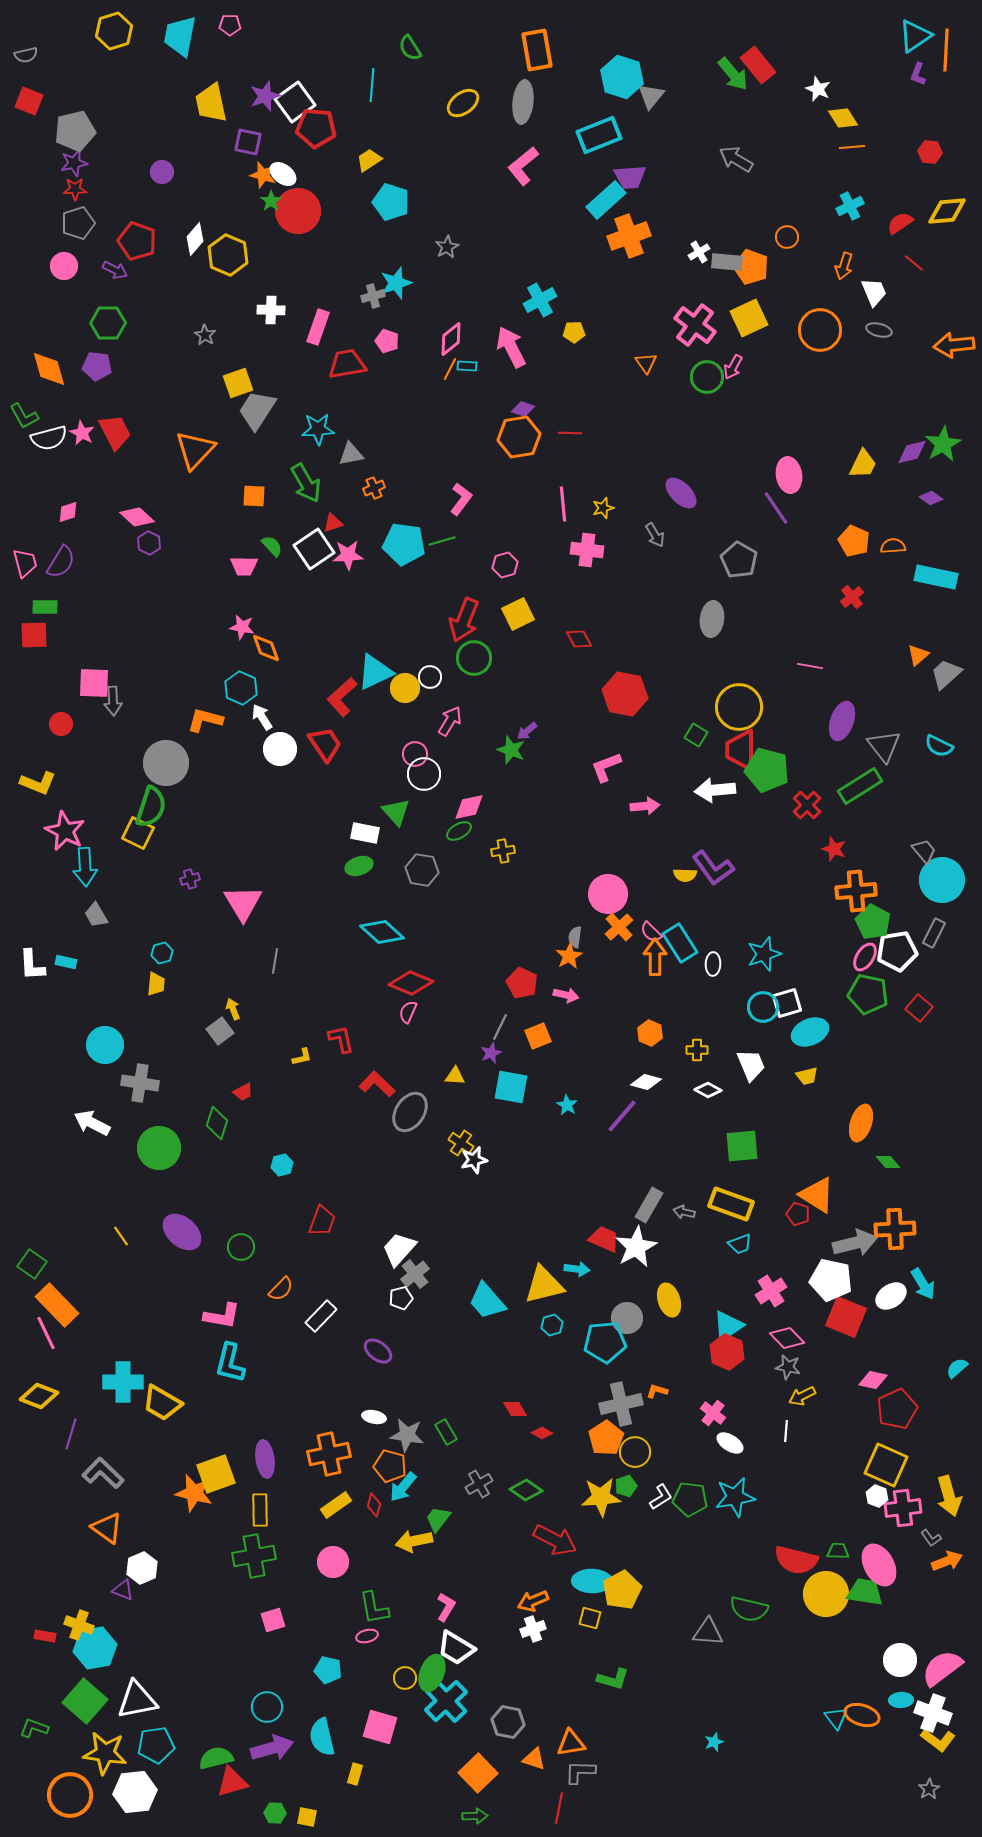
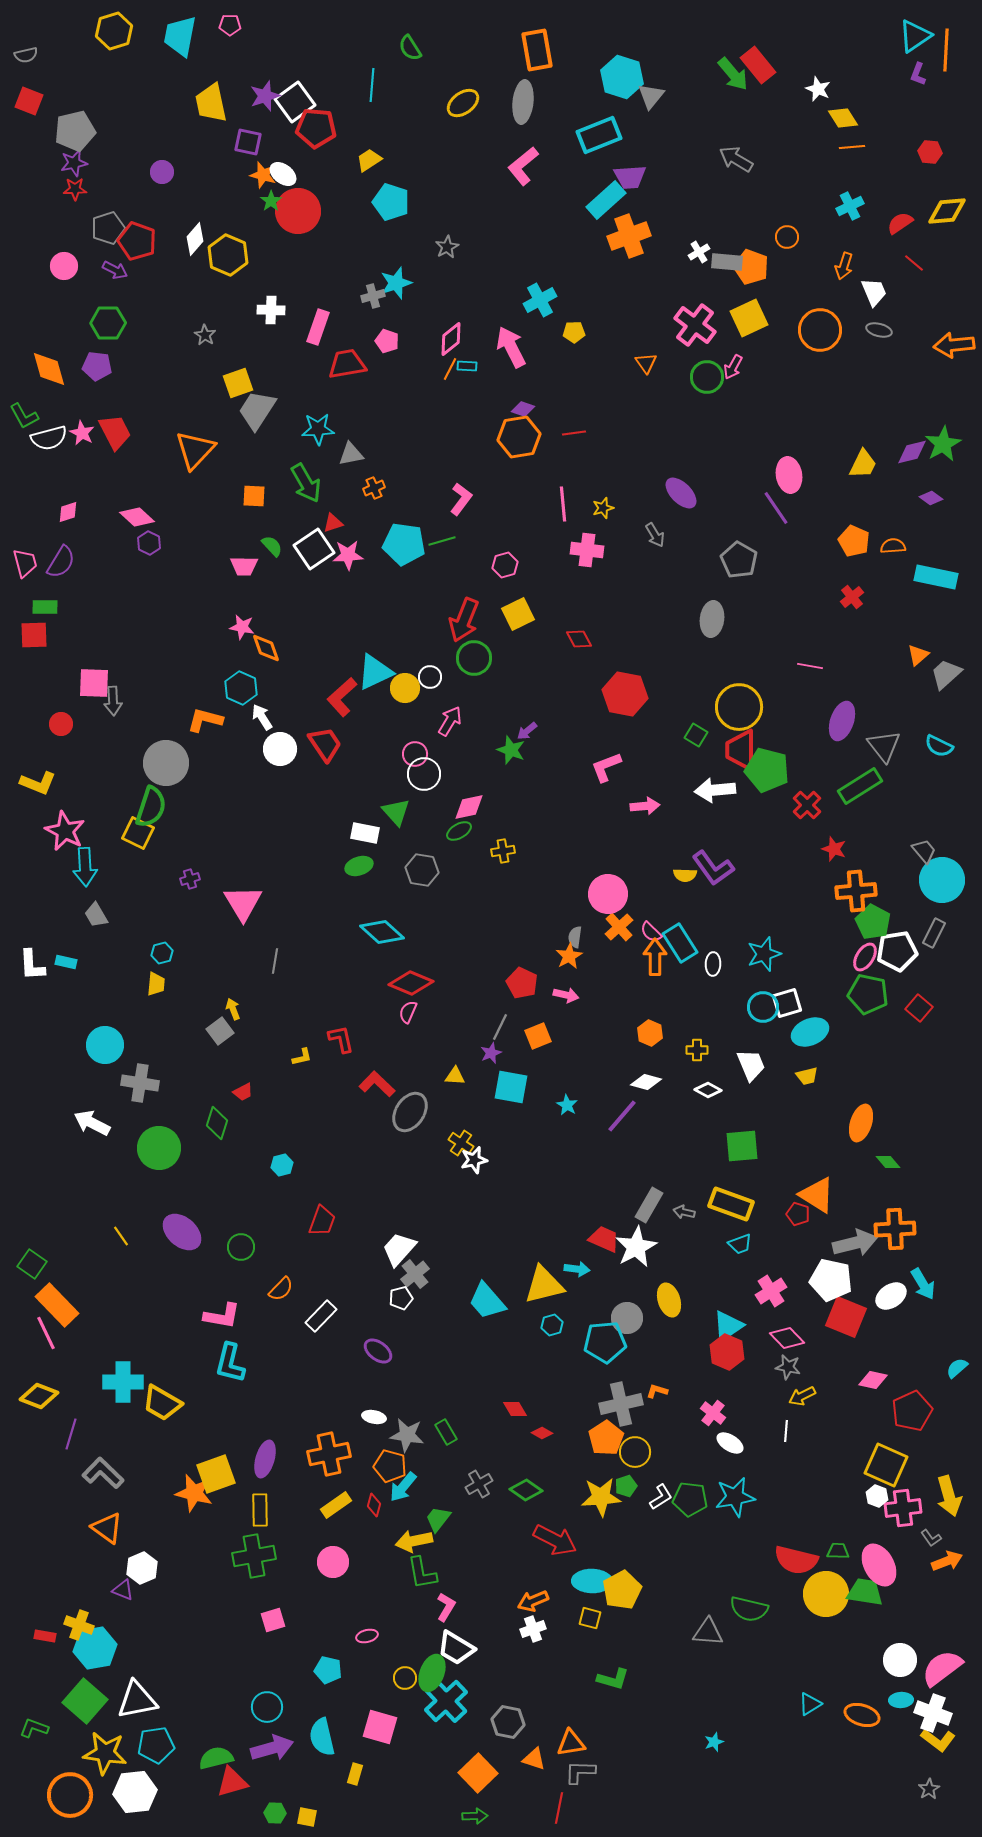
gray pentagon at (78, 223): moved 30 px right, 5 px down
red line at (570, 433): moved 4 px right; rotated 10 degrees counterclockwise
red pentagon at (897, 1409): moved 15 px right, 2 px down
purple ellipse at (265, 1459): rotated 24 degrees clockwise
green L-shape at (374, 1608): moved 48 px right, 35 px up
cyan triangle at (836, 1718): moved 26 px left, 14 px up; rotated 35 degrees clockwise
